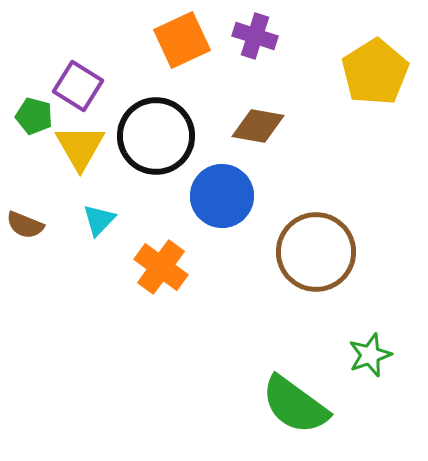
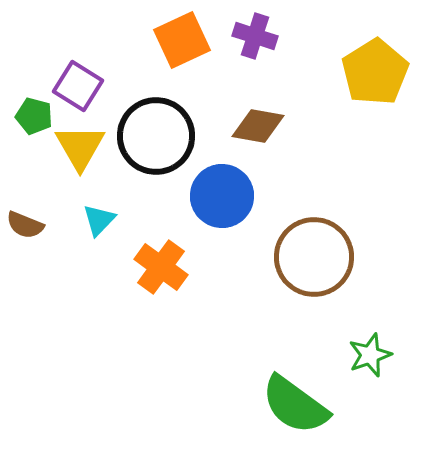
brown circle: moved 2 px left, 5 px down
